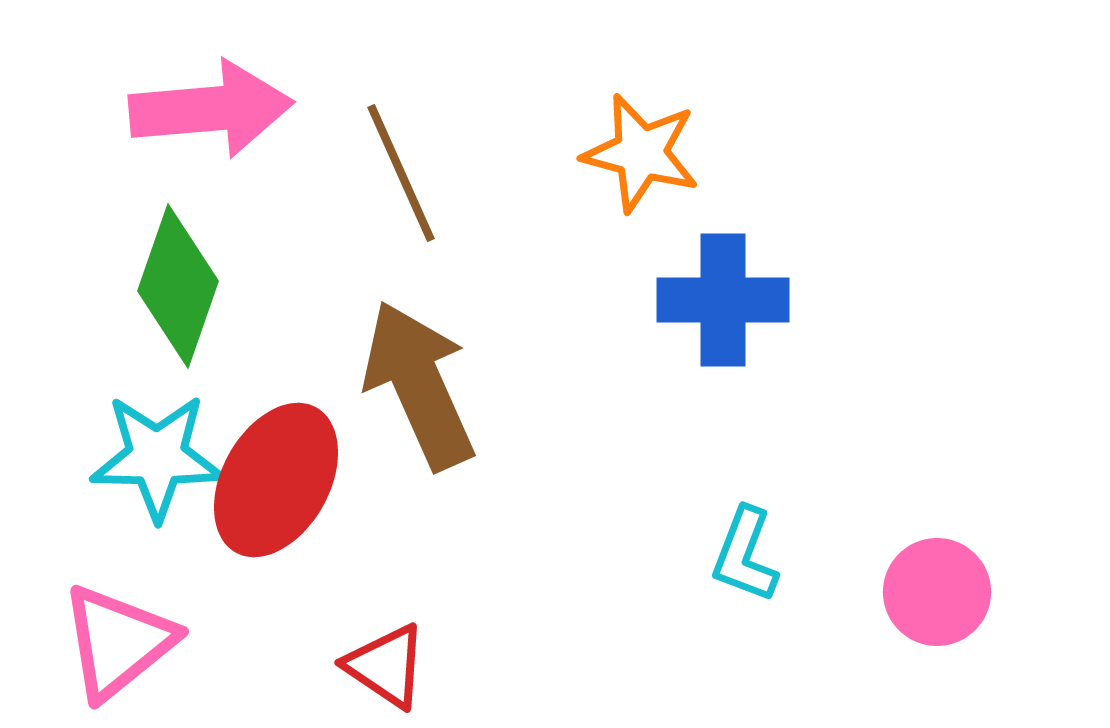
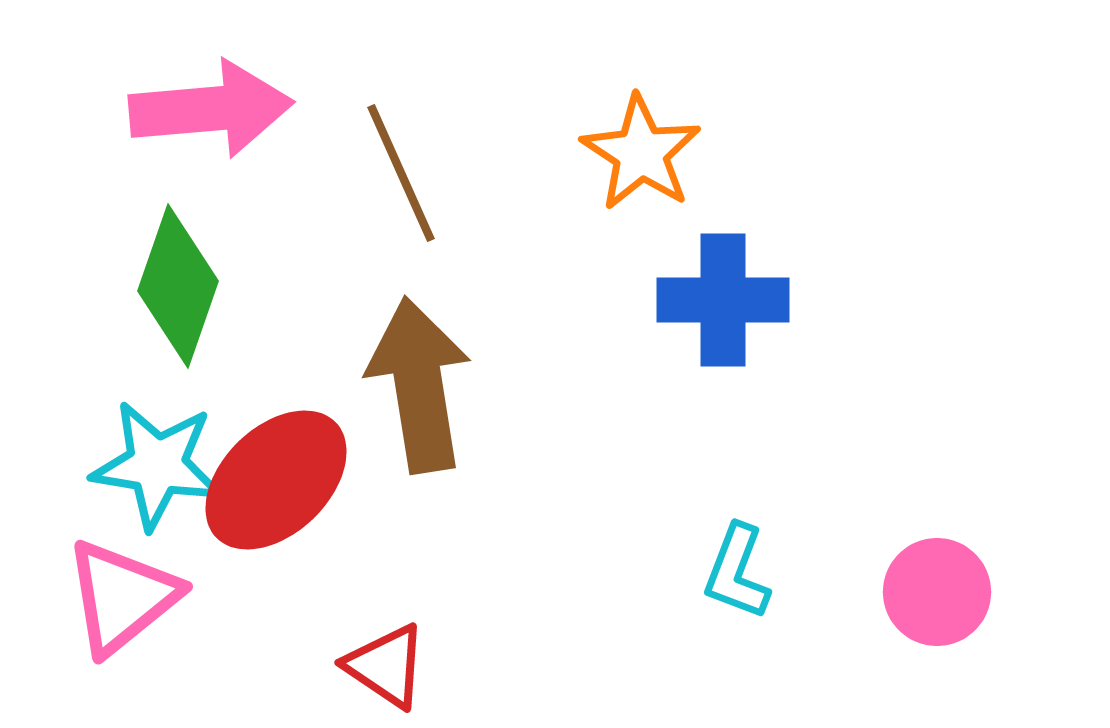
orange star: rotated 18 degrees clockwise
brown arrow: rotated 15 degrees clockwise
cyan star: moved 8 px down; rotated 8 degrees clockwise
red ellipse: rotated 17 degrees clockwise
cyan L-shape: moved 8 px left, 17 px down
pink triangle: moved 4 px right, 45 px up
